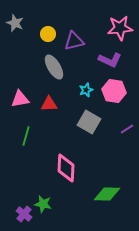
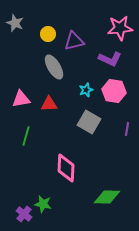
purple L-shape: moved 1 px up
pink triangle: moved 1 px right
purple line: rotated 48 degrees counterclockwise
green diamond: moved 3 px down
